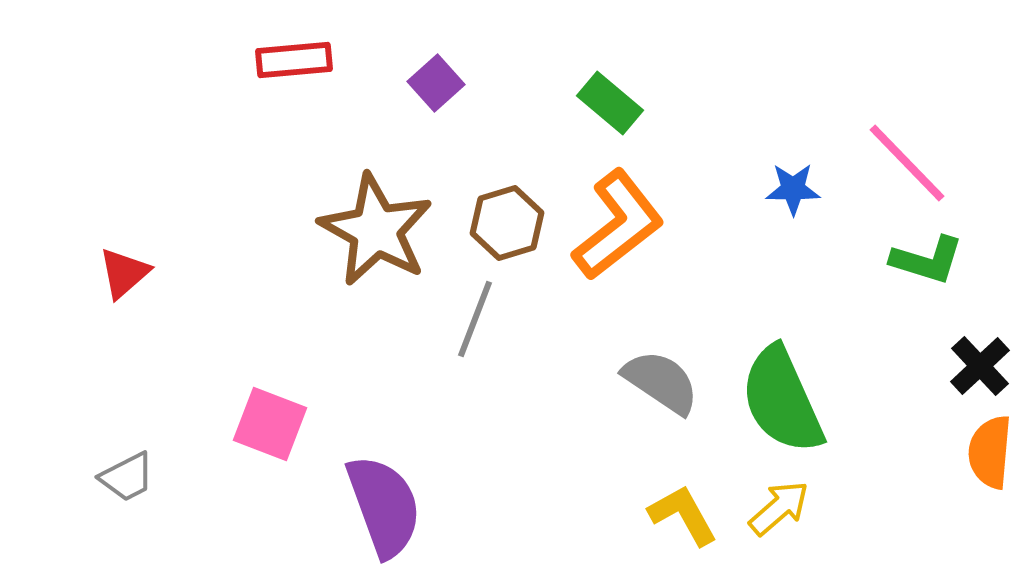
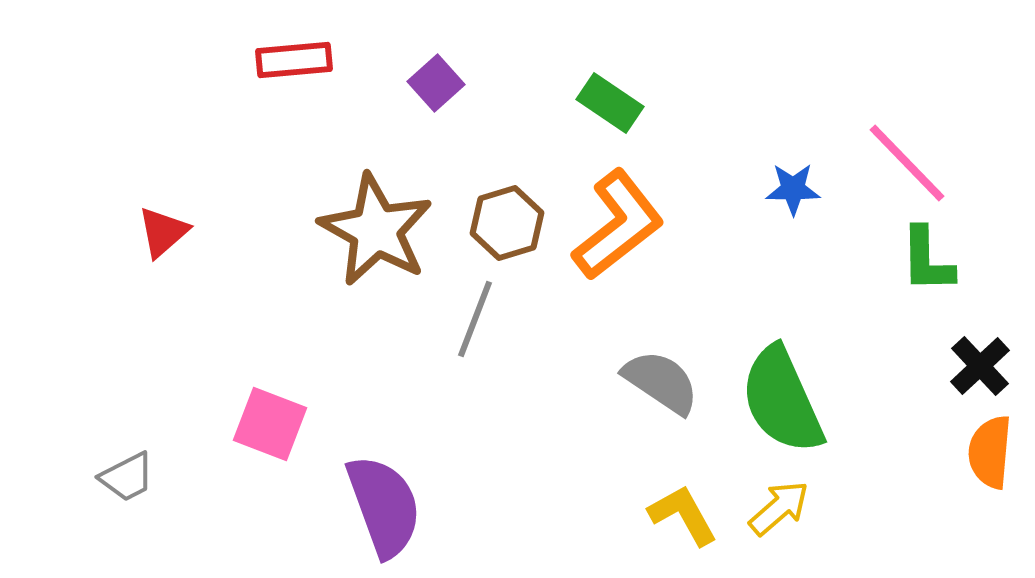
green rectangle: rotated 6 degrees counterclockwise
green L-shape: rotated 72 degrees clockwise
red triangle: moved 39 px right, 41 px up
